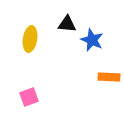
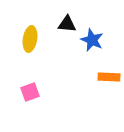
pink square: moved 1 px right, 5 px up
